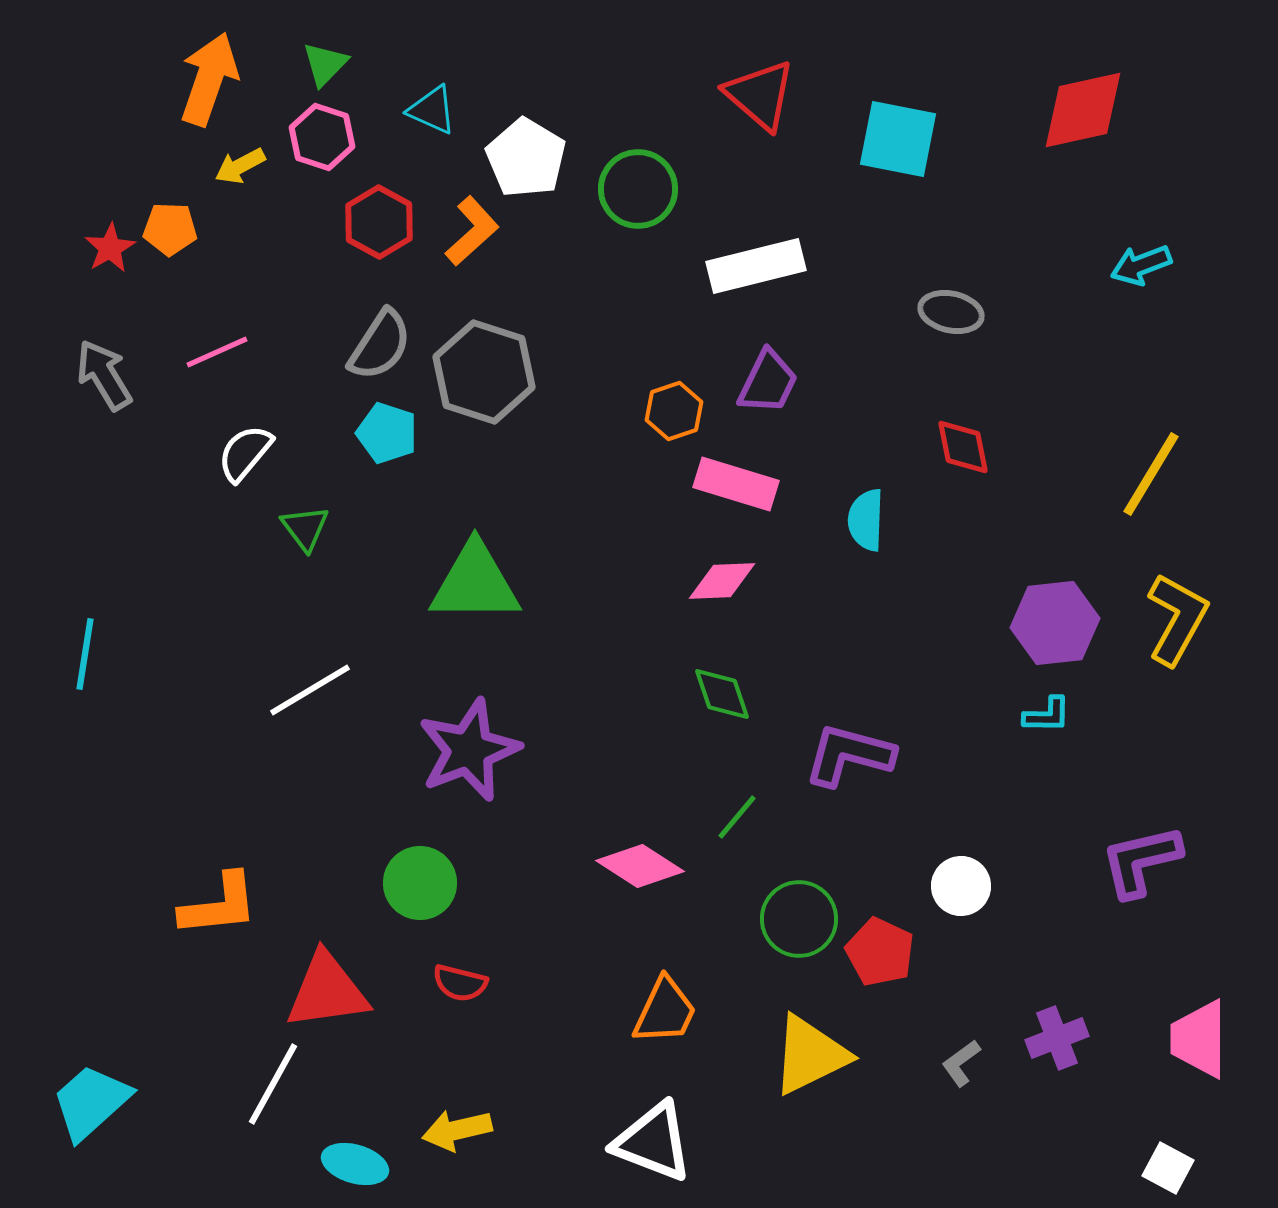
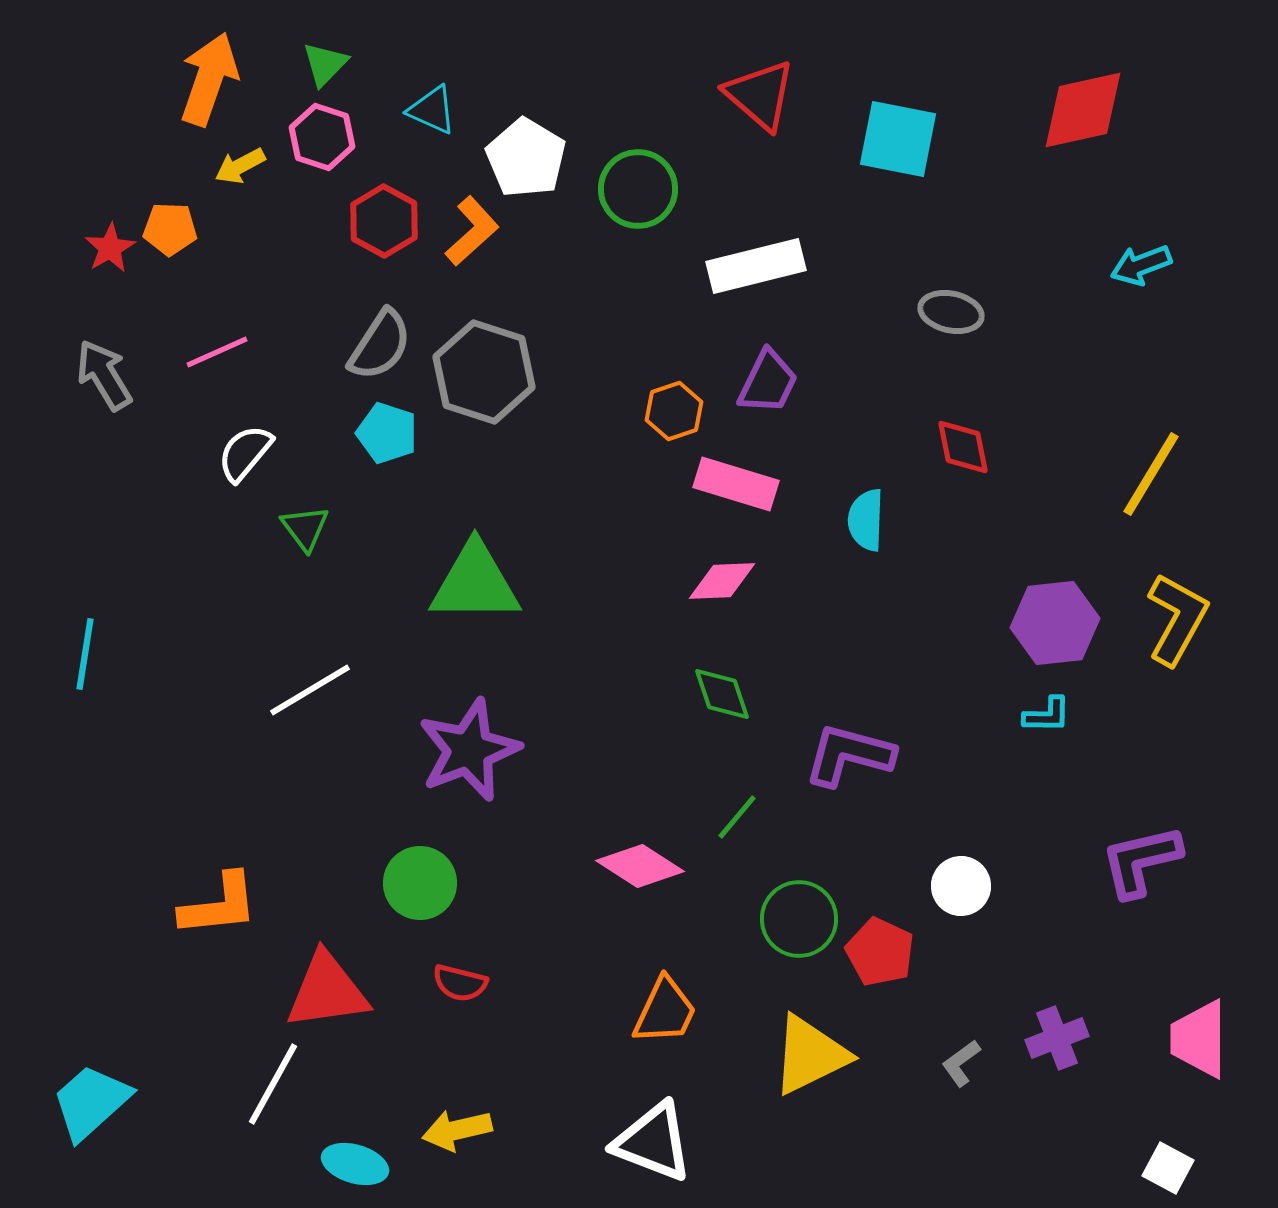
red hexagon at (379, 222): moved 5 px right, 1 px up
